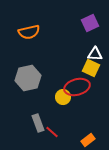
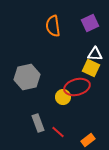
orange semicircle: moved 24 px right, 6 px up; rotated 95 degrees clockwise
gray hexagon: moved 1 px left, 1 px up
red line: moved 6 px right
